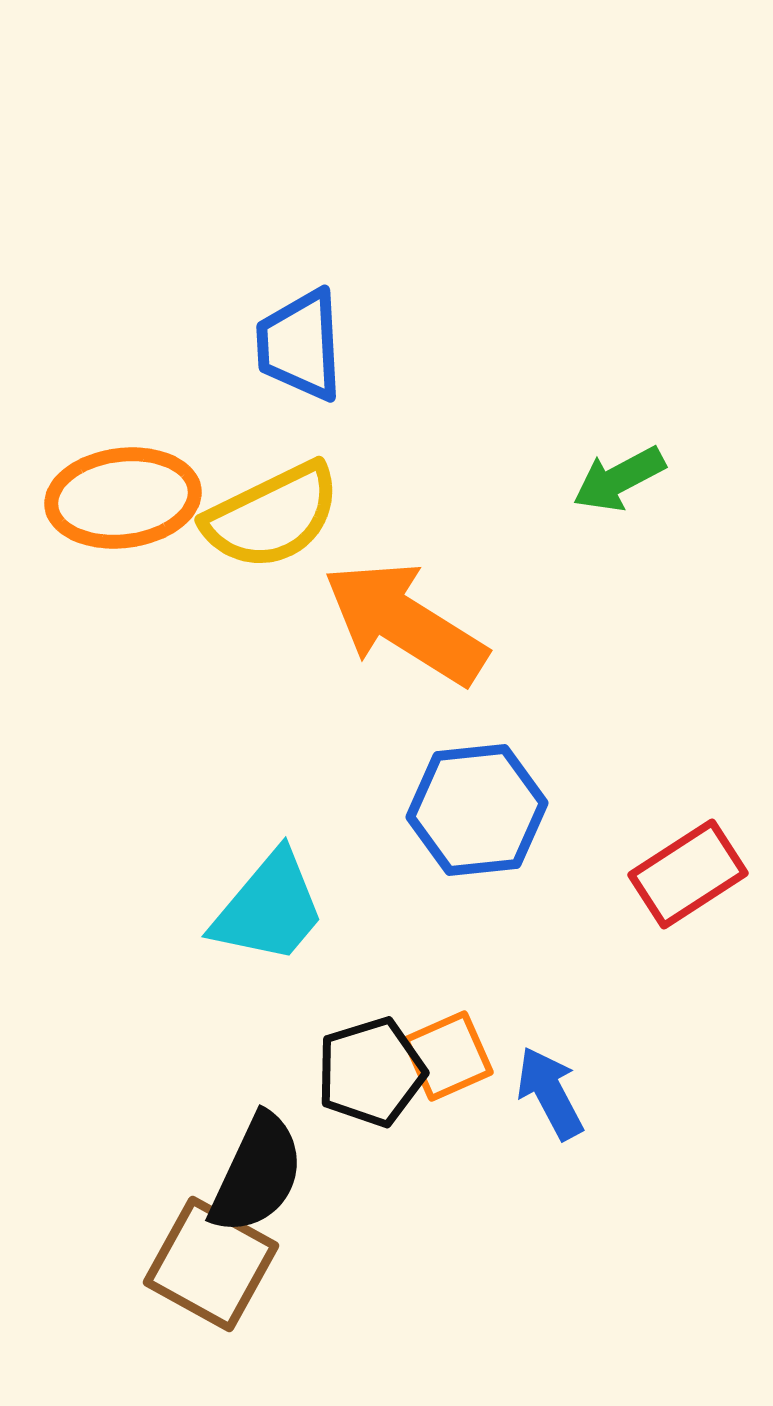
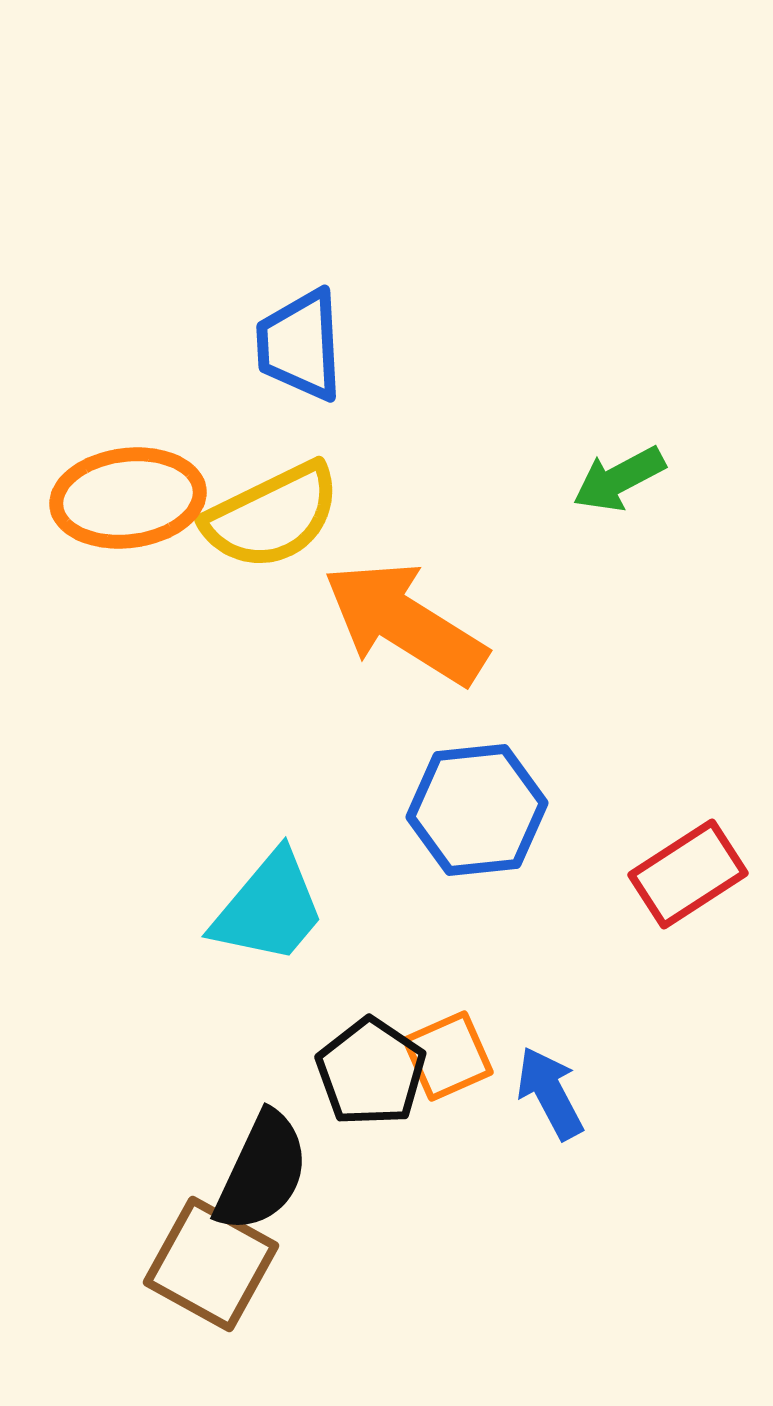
orange ellipse: moved 5 px right
black pentagon: rotated 21 degrees counterclockwise
black semicircle: moved 5 px right, 2 px up
